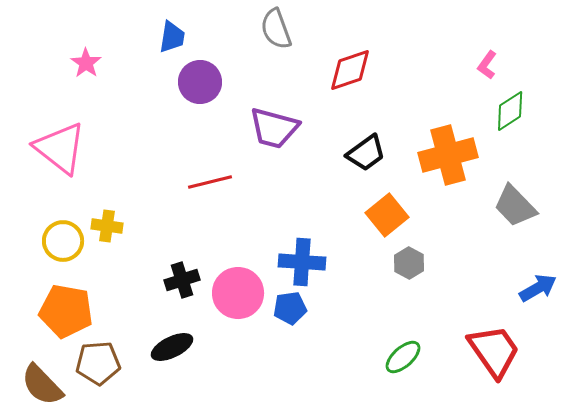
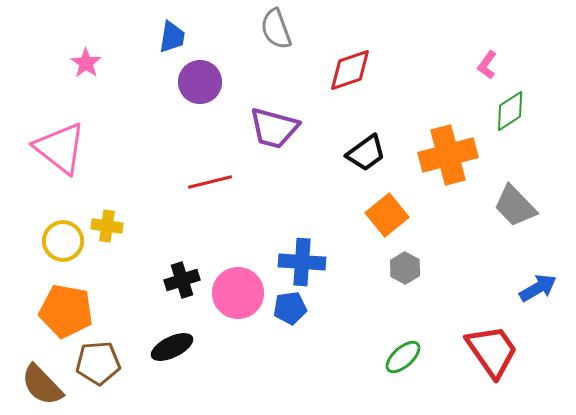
gray hexagon: moved 4 px left, 5 px down
red trapezoid: moved 2 px left
